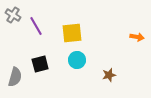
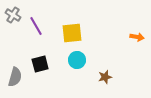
brown star: moved 4 px left, 2 px down
